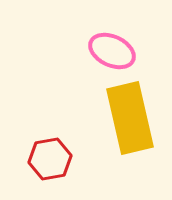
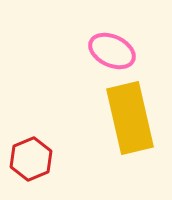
red hexagon: moved 19 px left; rotated 12 degrees counterclockwise
